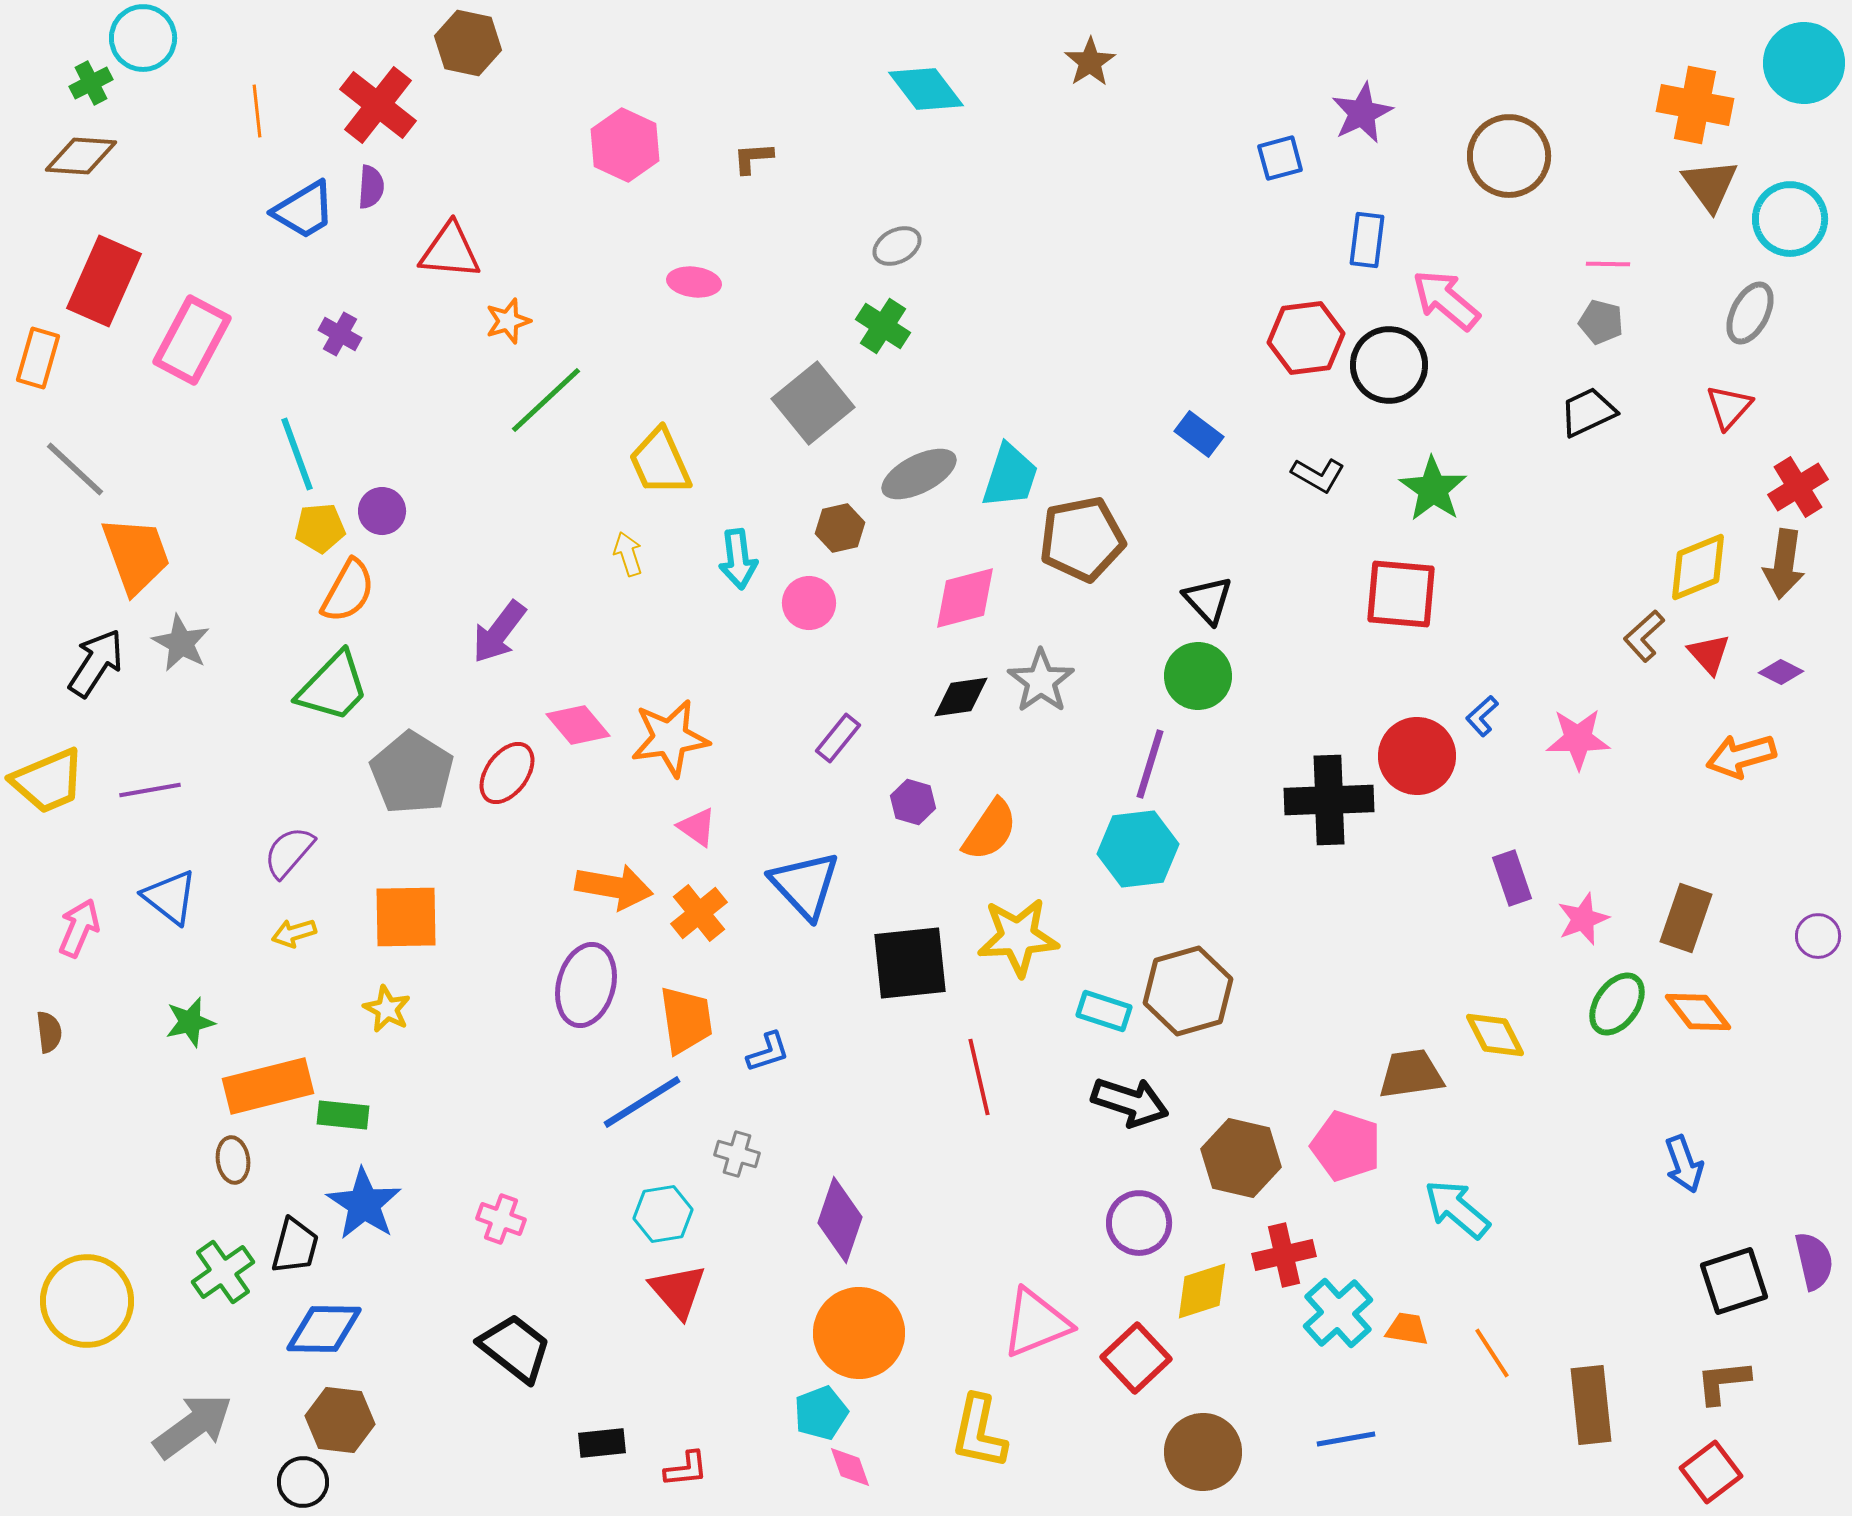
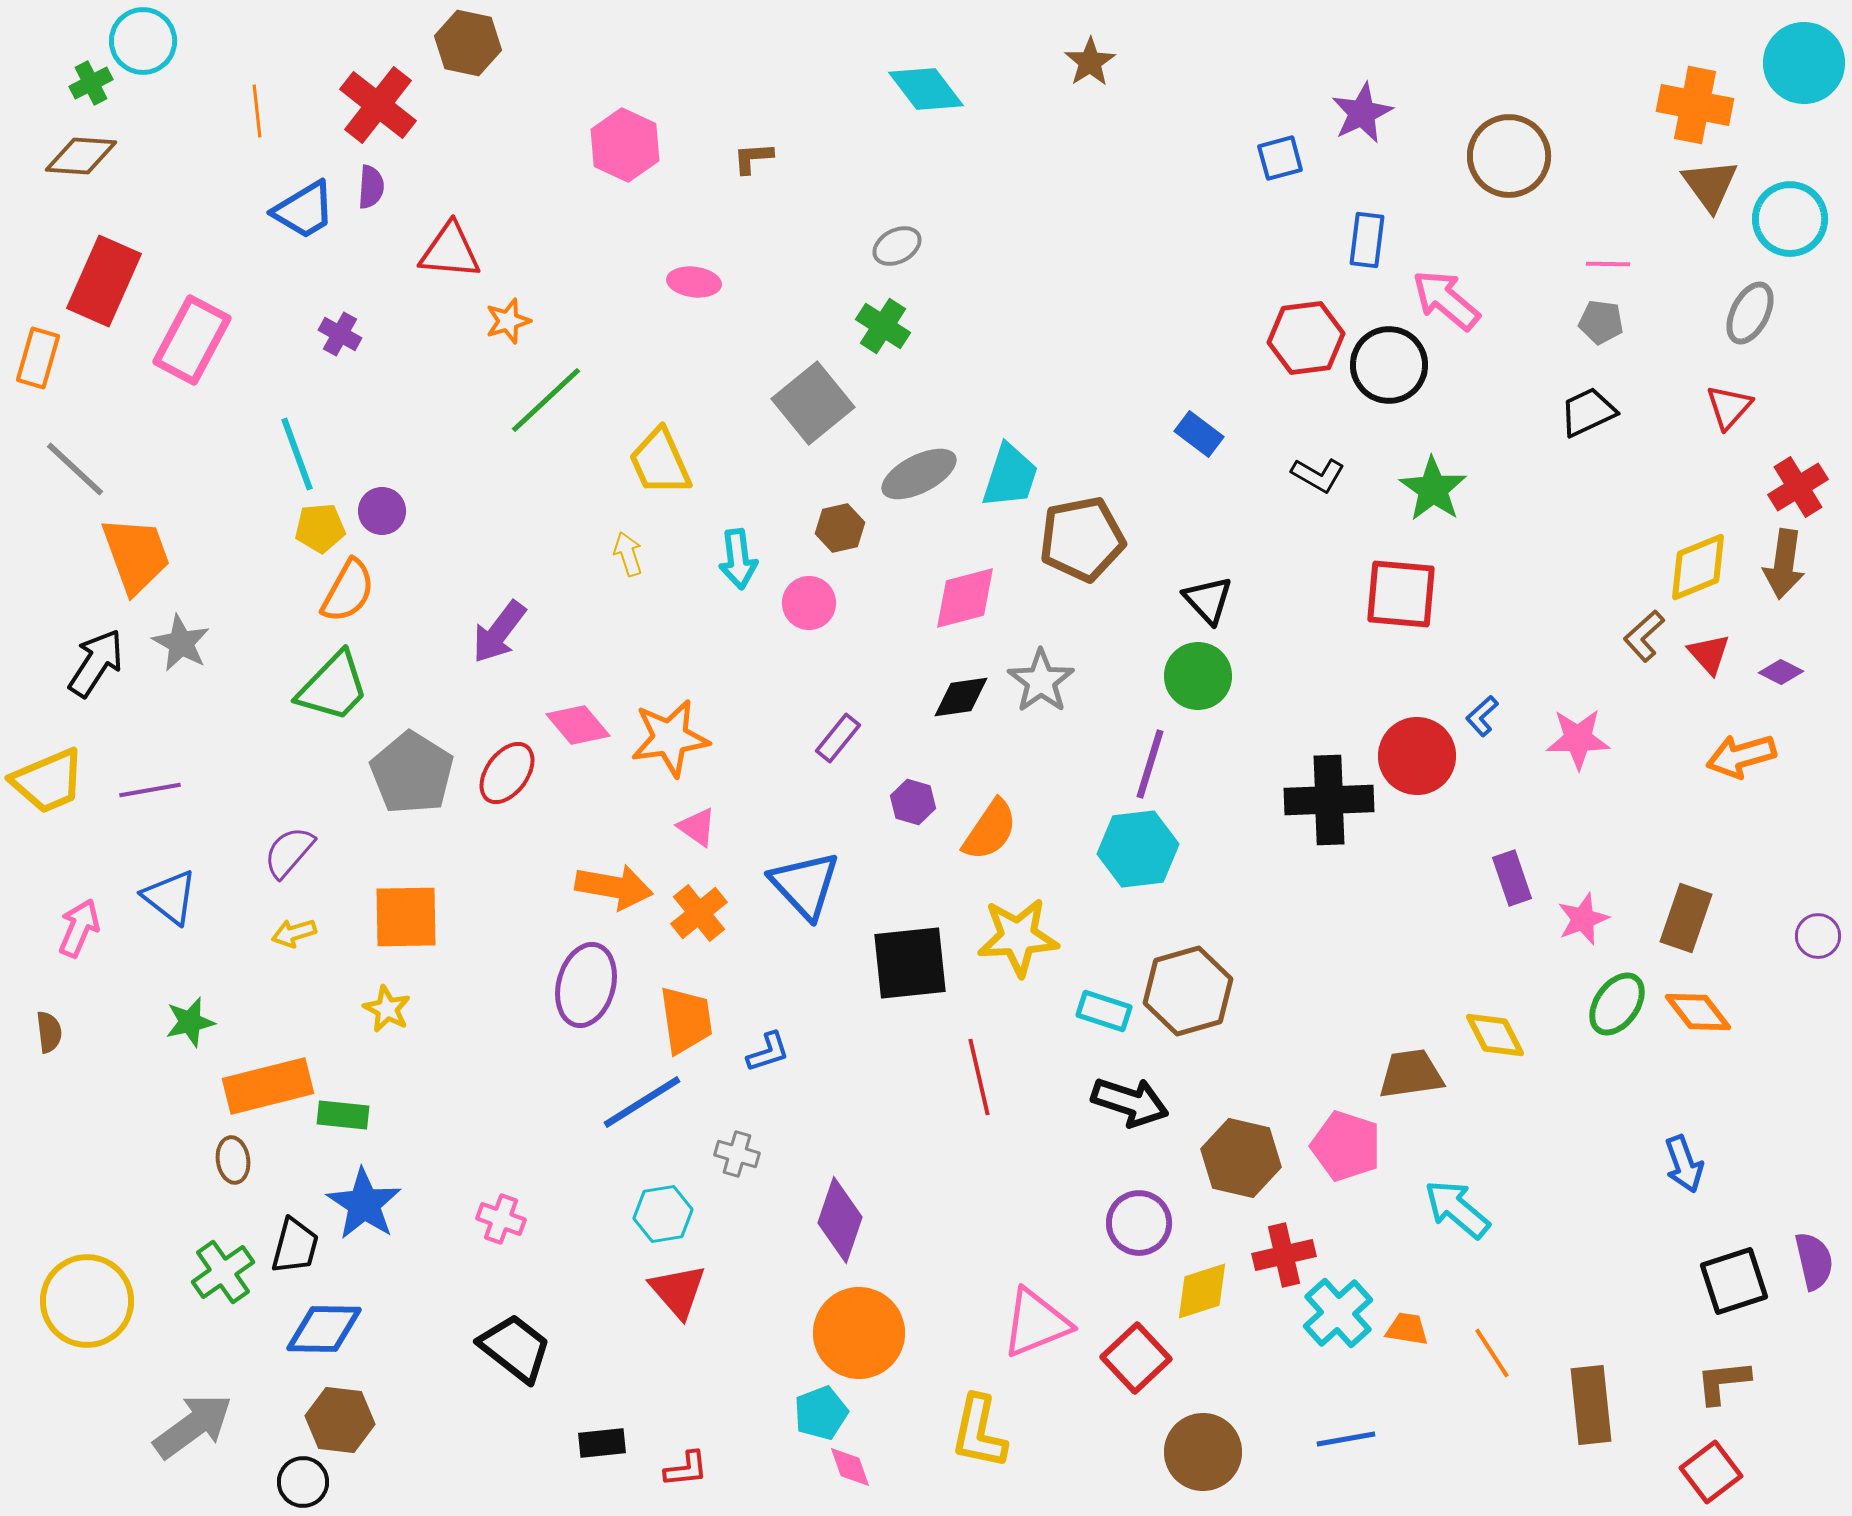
cyan circle at (143, 38): moved 3 px down
gray pentagon at (1601, 322): rotated 6 degrees counterclockwise
